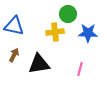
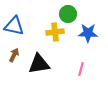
pink line: moved 1 px right
